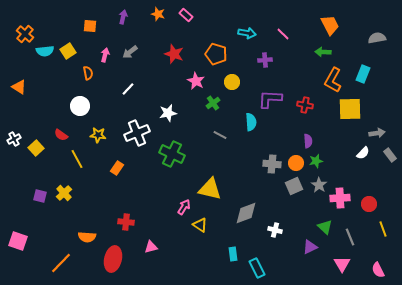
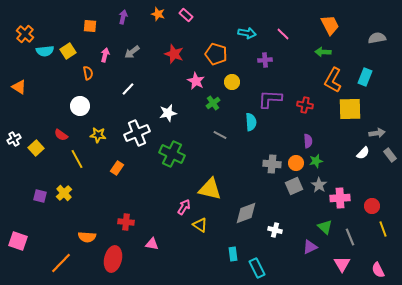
gray arrow at (130, 52): moved 2 px right
cyan rectangle at (363, 74): moved 2 px right, 3 px down
red circle at (369, 204): moved 3 px right, 2 px down
pink triangle at (151, 247): moved 1 px right, 3 px up; rotated 24 degrees clockwise
